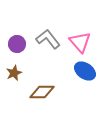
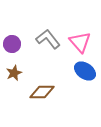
purple circle: moved 5 px left
